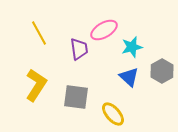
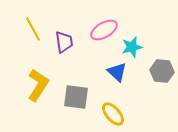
yellow line: moved 6 px left, 4 px up
purple trapezoid: moved 15 px left, 7 px up
gray hexagon: rotated 25 degrees counterclockwise
blue triangle: moved 12 px left, 5 px up
yellow L-shape: moved 2 px right
